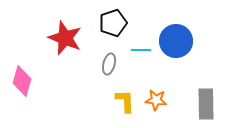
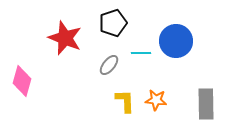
cyan line: moved 3 px down
gray ellipse: moved 1 px down; rotated 25 degrees clockwise
